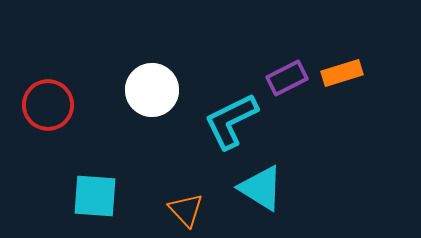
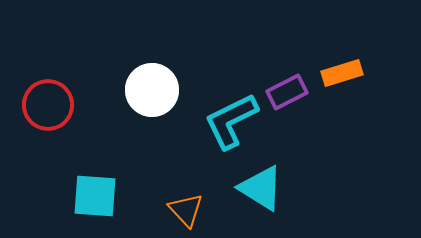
purple rectangle: moved 14 px down
